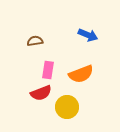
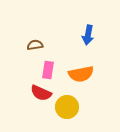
blue arrow: rotated 78 degrees clockwise
brown semicircle: moved 4 px down
orange semicircle: rotated 10 degrees clockwise
red semicircle: rotated 45 degrees clockwise
